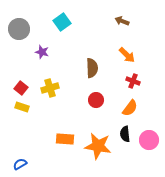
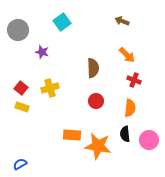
gray circle: moved 1 px left, 1 px down
brown semicircle: moved 1 px right
red cross: moved 1 px right, 1 px up
red circle: moved 1 px down
orange semicircle: rotated 30 degrees counterclockwise
orange rectangle: moved 7 px right, 4 px up
